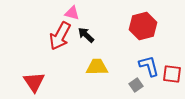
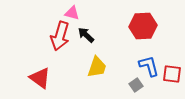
red hexagon: rotated 12 degrees clockwise
red arrow: rotated 12 degrees counterclockwise
yellow trapezoid: rotated 110 degrees clockwise
red triangle: moved 6 px right, 4 px up; rotated 20 degrees counterclockwise
